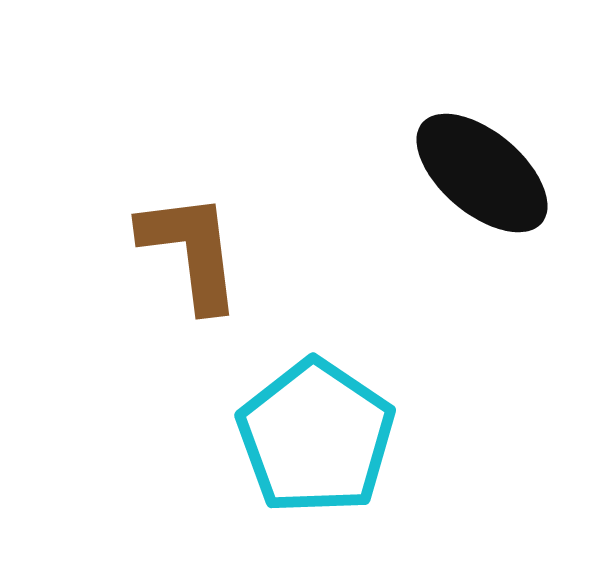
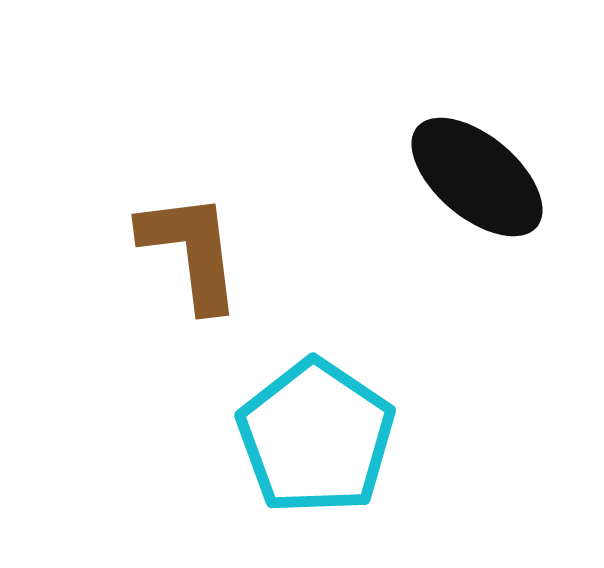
black ellipse: moved 5 px left, 4 px down
